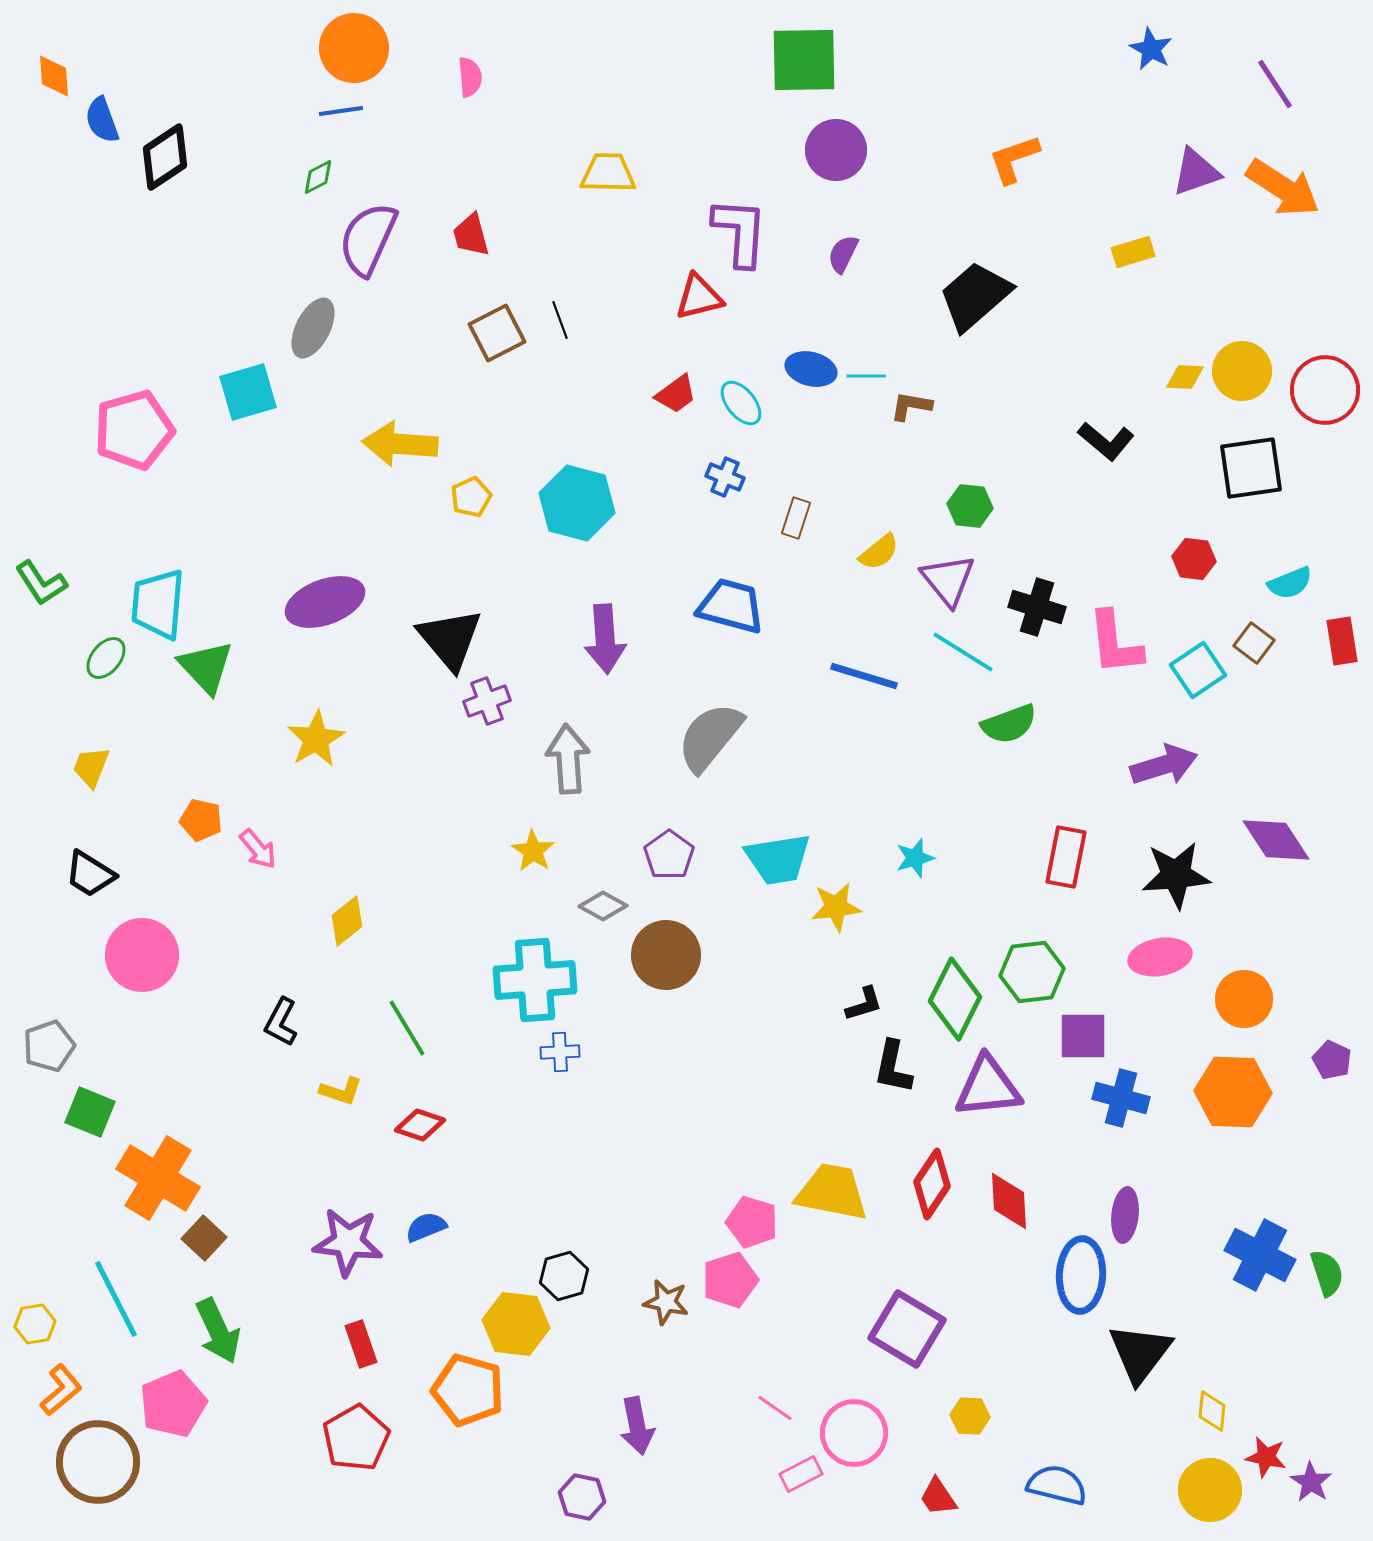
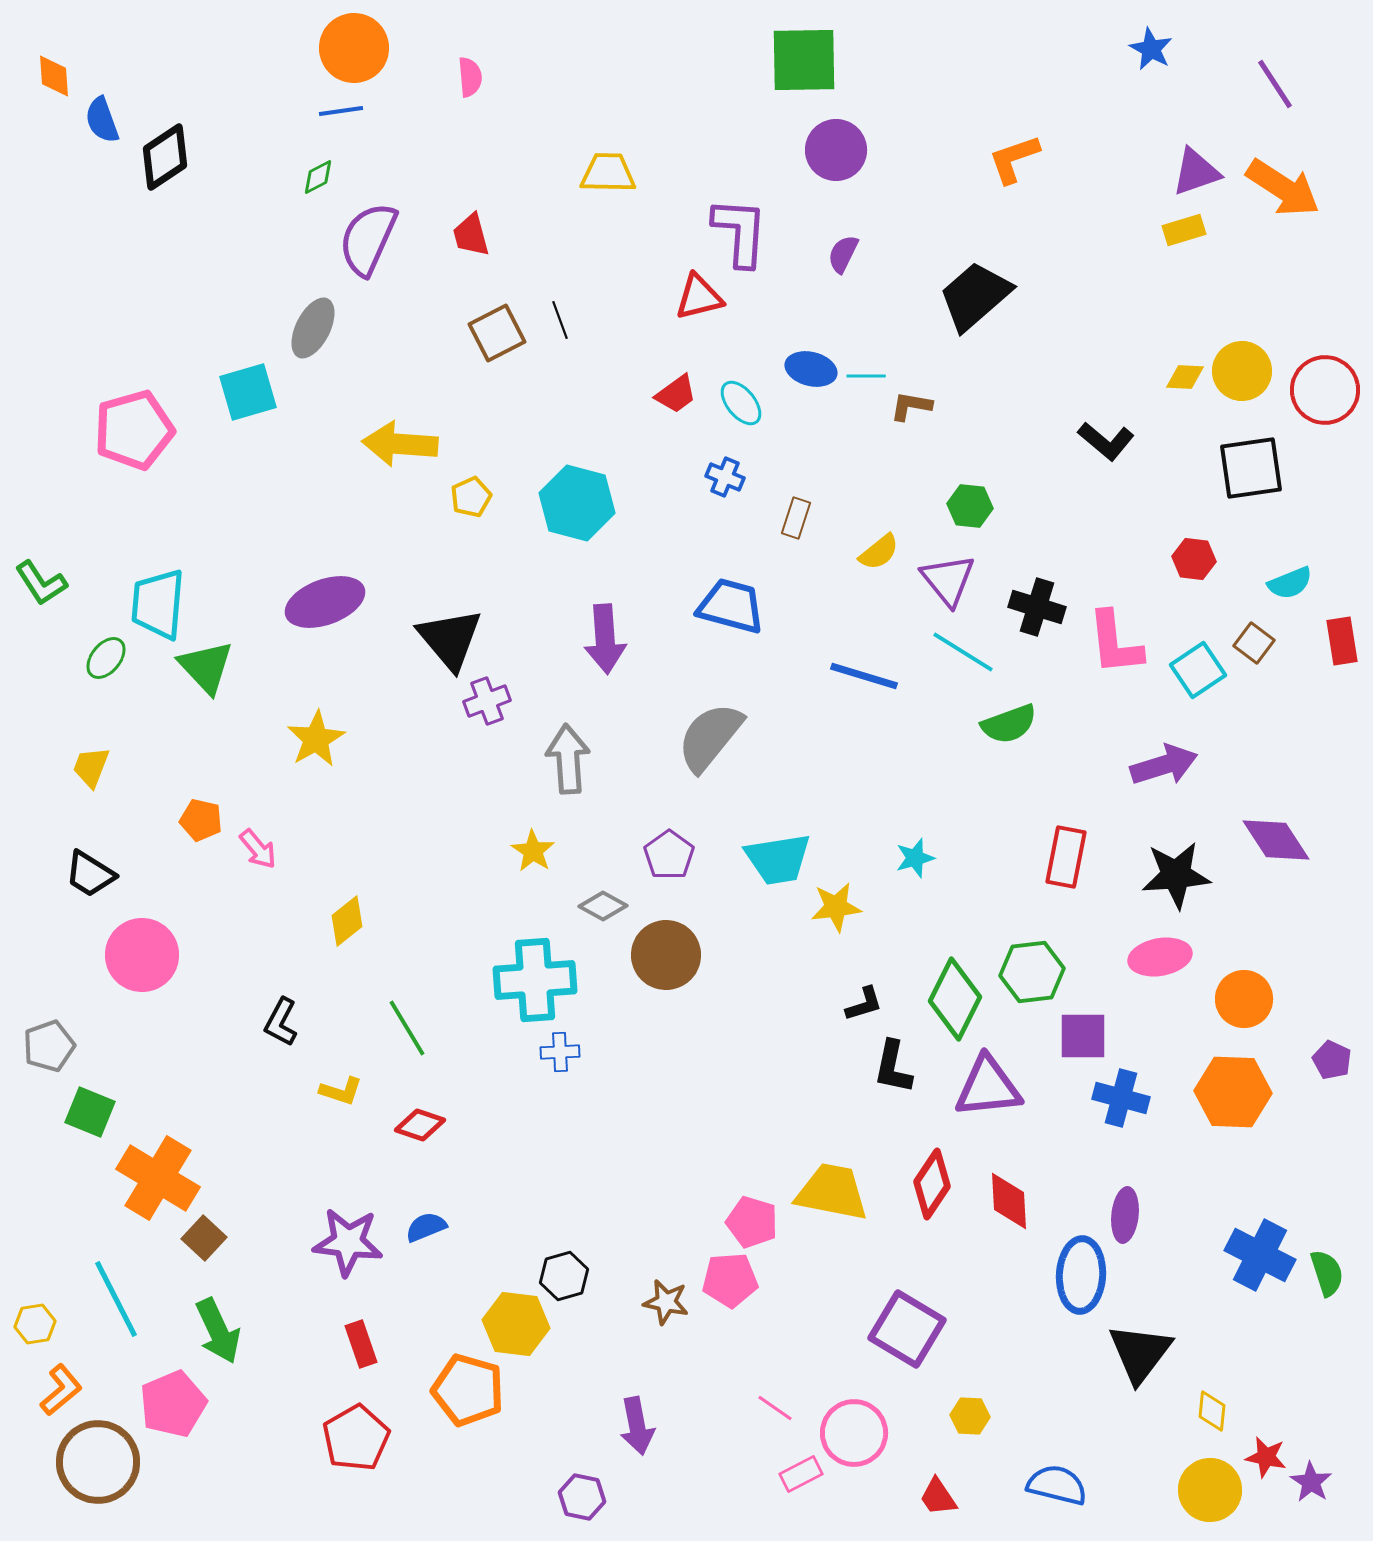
yellow rectangle at (1133, 252): moved 51 px right, 22 px up
pink pentagon at (730, 1280): rotated 14 degrees clockwise
